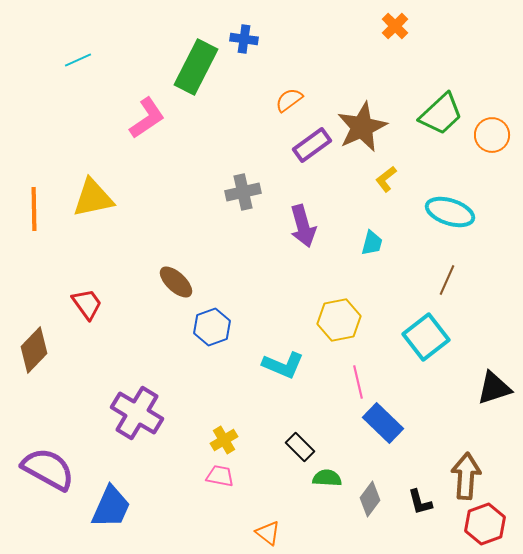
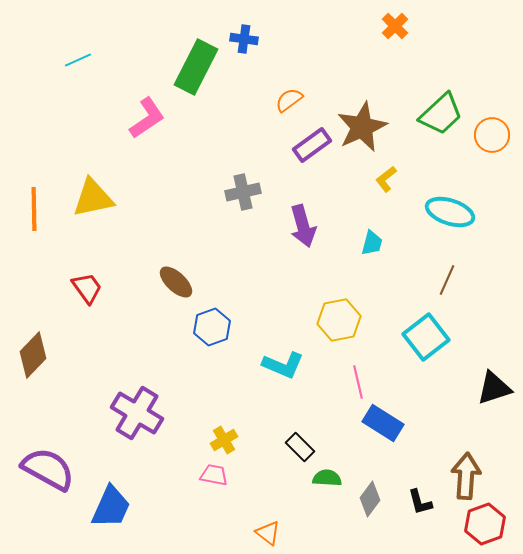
red trapezoid: moved 16 px up
brown diamond: moved 1 px left, 5 px down
blue rectangle: rotated 12 degrees counterclockwise
pink trapezoid: moved 6 px left, 1 px up
